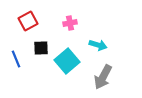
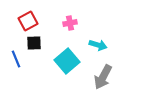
black square: moved 7 px left, 5 px up
